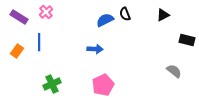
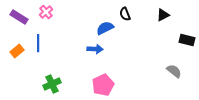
blue semicircle: moved 8 px down
blue line: moved 1 px left, 1 px down
orange rectangle: rotated 16 degrees clockwise
